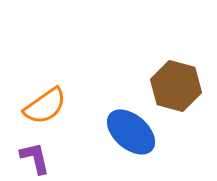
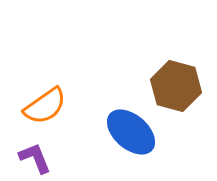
purple L-shape: rotated 9 degrees counterclockwise
